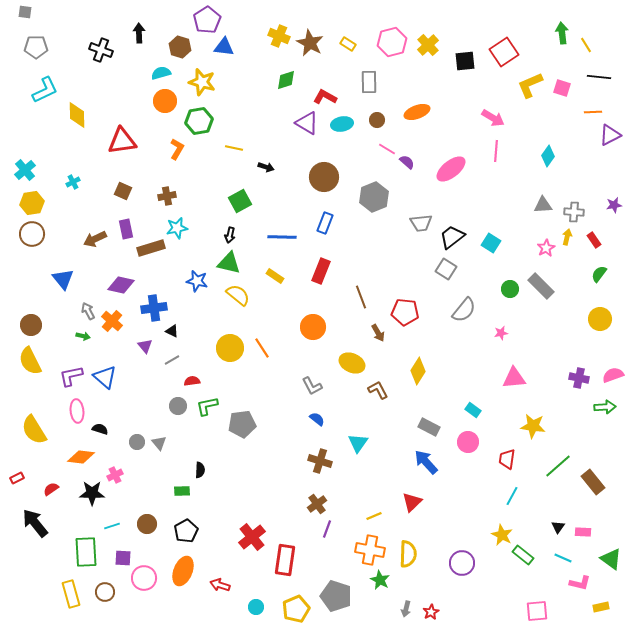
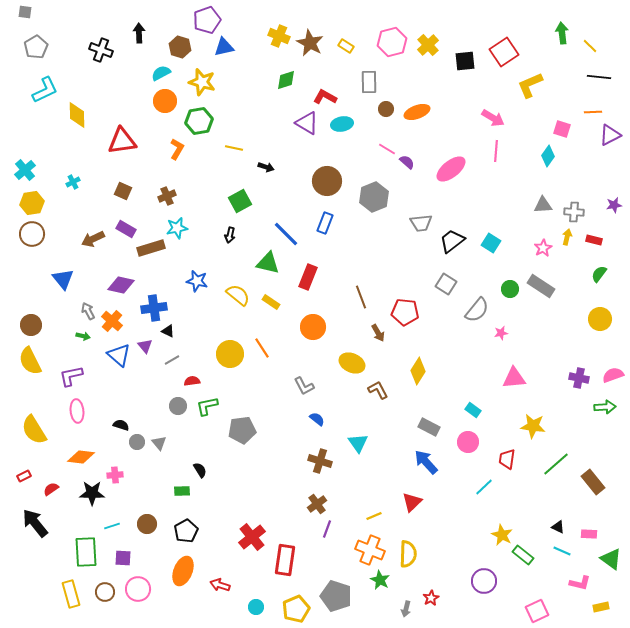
purple pentagon at (207, 20): rotated 12 degrees clockwise
yellow rectangle at (348, 44): moved 2 px left, 2 px down
yellow line at (586, 45): moved 4 px right, 1 px down; rotated 14 degrees counterclockwise
gray pentagon at (36, 47): rotated 30 degrees counterclockwise
blue triangle at (224, 47): rotated 20 degrees counterclockwise
cyan semicircle at (161, 73): rotated 12 degrees counterclockwise
pink square at (562, 88): moved 41 px down
brown circle at (377, 120): moved 9 px right, 11 px up
brown circle at (324, 177): moved 3 px right, 4 px down
brown cross at (167, 196): rotated 12 degrees counterclockwise
purple rectangle at (126, 229): rotated 48 degrees counterclockwise
blue line at (282, 237): moved 4 px right, 3 px up; rotated 44 degrees clockwise
black trapezoid at (452, 237): moved 4 px down
brown arrow at (95, 239): moved 2 px left
red rectangle at (594, 240): rotated 42 degrees counterclockwise
pink star at (546, 248): moved 3 px left
green triangle at (229, 263): moved 39 px right
gray square at (446, 269): moved 15 px down
red rectangle at (321, 271): moved 13 px left, 6 px down
yellow rectangle at (275, 276): moved 4 px left, 26 px down
gray rectangle at (541, 286): rotated 12 degrees counterclockwise
gray semicircle at (464, 310): moved 13 px right
black triangle at (172, 331): moved 4 px left
yellow circle at (230, 348): moved 6 px down
blue triangle at (105, 377): moved 14 px right, 22 px up
gray L-shape at (312, 386): moved 8 px left
gray pentagon at (242, 424): moved 6 px down
black semicircle at (100, 429): moved 21 px right, 4 px up
cyan triangle at (358, 443): rotated 10 degrees counterclockwise
green line at (558, 466): moved 2 px left, 2 px up
black semicircle at (200, 470): rotated 35 degrees counterclockwise
pink cross at (115, 475): rotated 21 degrees clockwise
red rectangle at (17, 478): moved 7 px right, 2 px up
cyan line at (512, 496): moved 28 px left, 9 px up; rotated 18 degrees clockwise
black triangle at (558, 527): rotated 40 degrees counterclockwise
pink rectangle at (583, 532): moved 6 px right, 2 px down
orange cross at (370, 550): rotated 12 degrees clockwise
cyan line at (563, 558): moved 1 px left, 7 px up
purple circle at (462, 563): moved 22 px right, 18 px down
pink circle at (144, 578): moved 6 px left, 11 px down
pink square at (537, 611): rotated 20 degrees counterclockwise
red star at (431, 612): moved 14 px up
